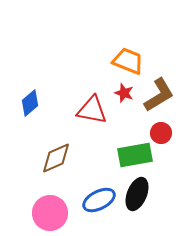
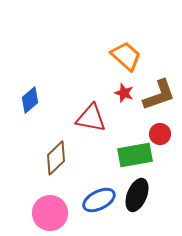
orange trapezoid: moved 2 px left, 5 px up; rotated 20 degrees clockwise
brown L-shape: rotated 12 degrees clockwise
blue diamond: moved 3 px up
red triangle: moved 1 px left, 8 px down
red circle: moved 1 px left, 1 px down
brown diamond: rotated 20 degrees counterclockwise
black ellipse: moved 1 px down
